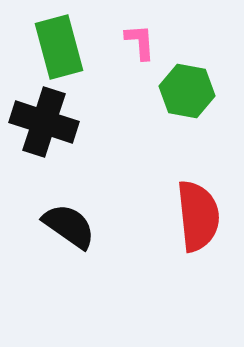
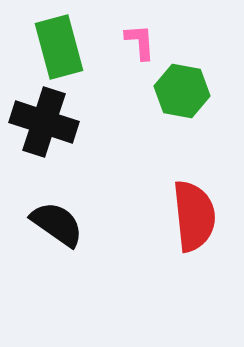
green hexagon: moved 5 px left
red semicircle: moved 4 px left
black semicircle: moved 12 px left, 2 px up
